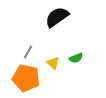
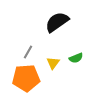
black semicircle: moved 5 px down
yellow triangle: rotated 24 degrees clockwise
orange pentagon: rotated 16 degrees counterclockwise
